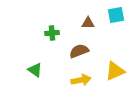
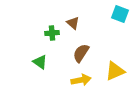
cyan square: moved 4 px right, 1 px up; rotated 30 degrees clockwise
brown triangle: moved 15 px left; rotated 40 degrees clockwise
brown semicircle: moved 2 px right, 2 px down; rotated 36 degrees counterclockwise
green triangle: moved 5 px right, 8 px up
